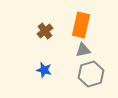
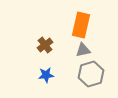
brown cross: moved 14 px down
blue star: moved 2 px right, 5 px down; rotated 21 degrees counterclockwise
